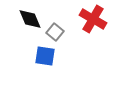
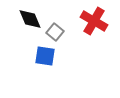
red cross: moved 1 px right, 2 px down
